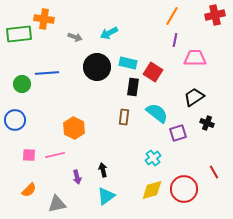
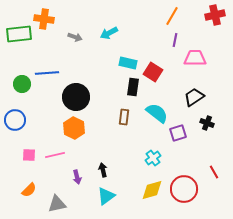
black circle: moved 21 px left, 30 px down
